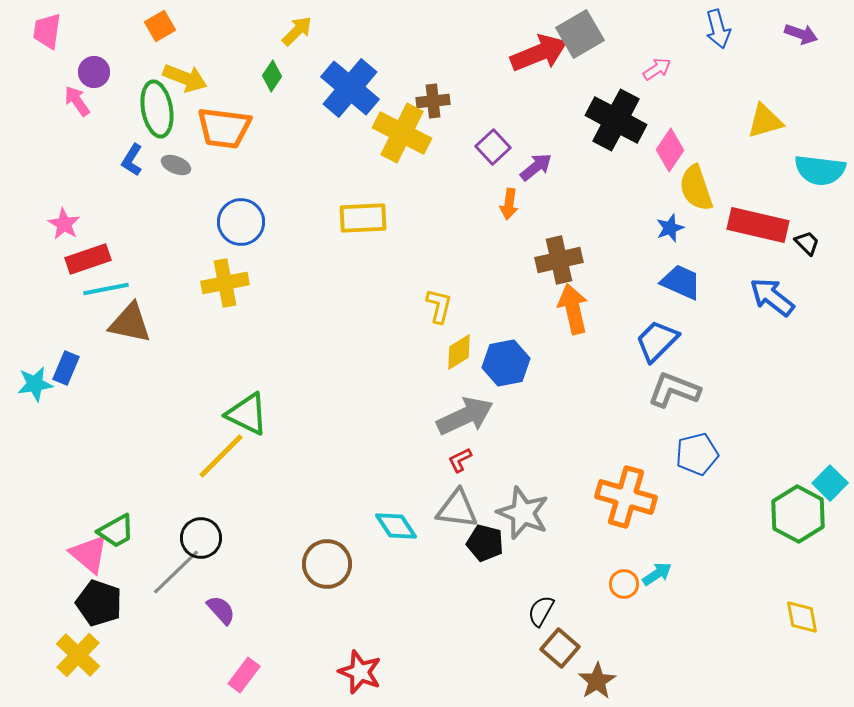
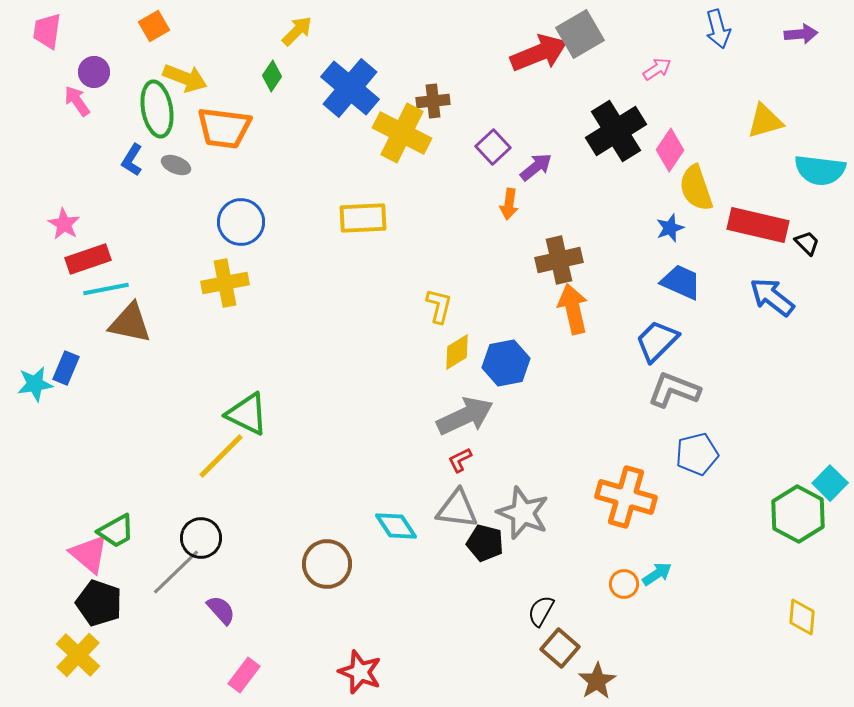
orange square at (160, 26): moved 6 px left
purple arrow at (801, 34): rotated 24 degrees counterclockwise
black cross at (616, 120): moved 11 px down; rotated 30 degrees clockwise
yellow diamond at (459, 352): moved 2 px left
yellow diamond at (802, 617): rotated 15 degrees clockwise
